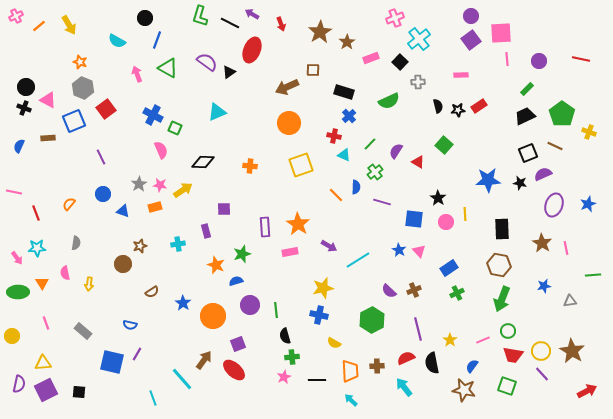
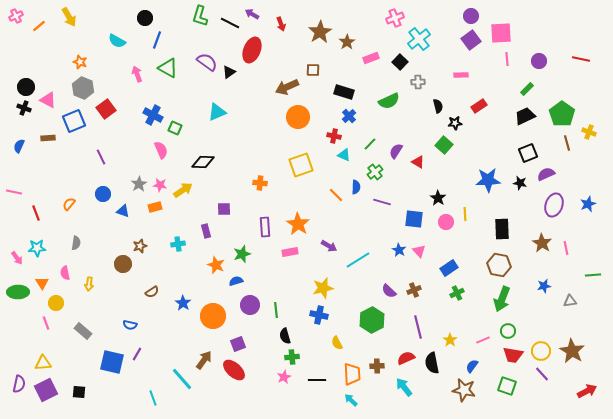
yellow arrow at (69, 25): moved 8 px up
black star at (458, 110): moved 3 px left, 13 px down
orange circle at (289, 123): moved 9 px right, 6 px up
brown line at (555, 146): moved 12 px right, 3 px up; rotated 49 degrees clockwise
orange cross at (250, 166): moved 10 px right, 17 px down
purple semicircle at (543, 174): moved 3 px right
purple line at (418, 329): moved 2 px up
yellow circle at (12, 336): moved 44 px right, 33 px up
yellow semicircle at (334, 343): moved 3 px right; rotated 32 degrees clockwise
orange trapezoid at (350, 371): moved 2 px right, 3 px down
